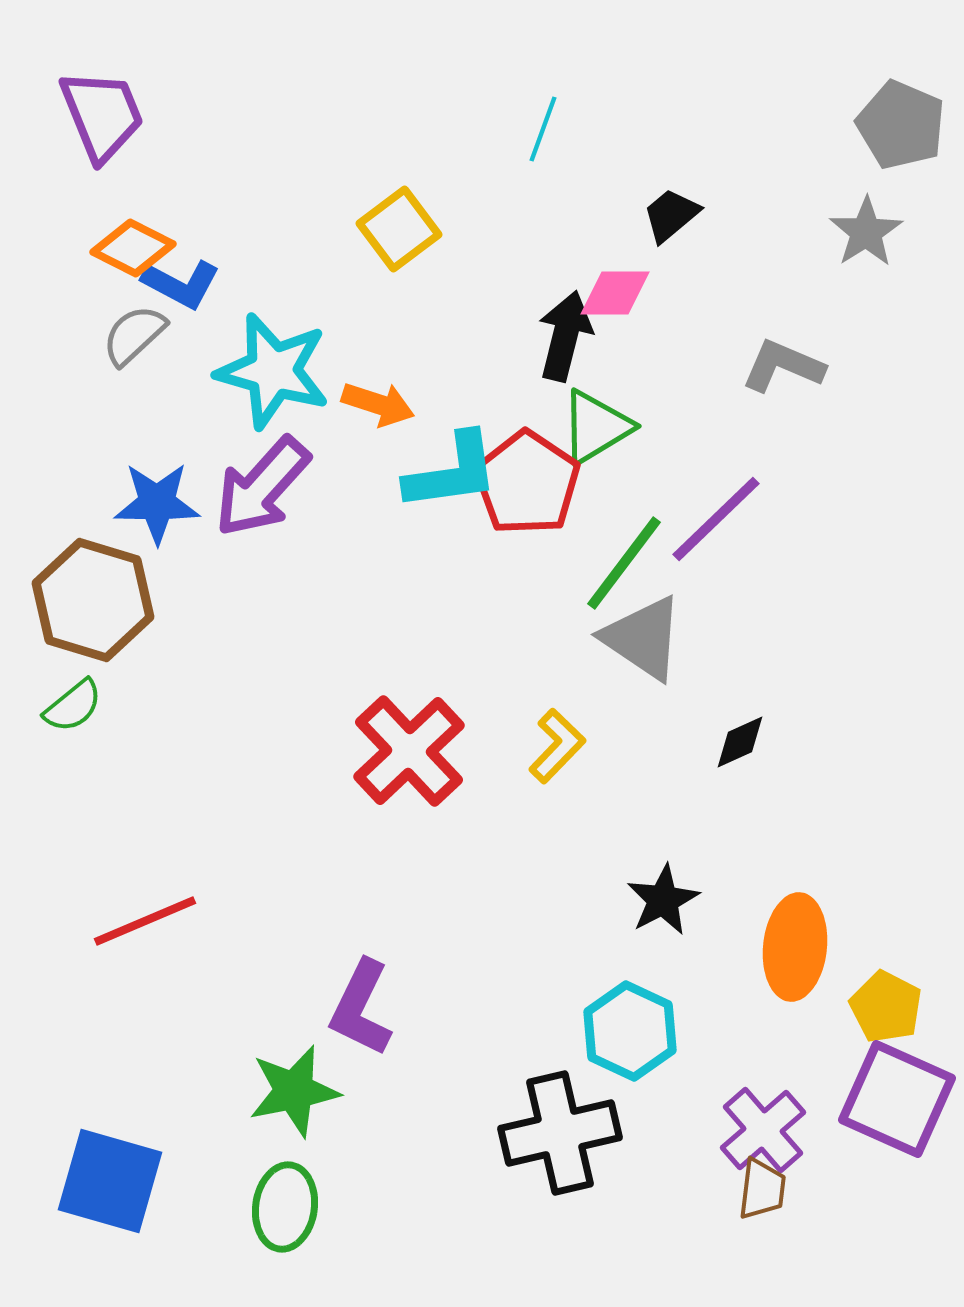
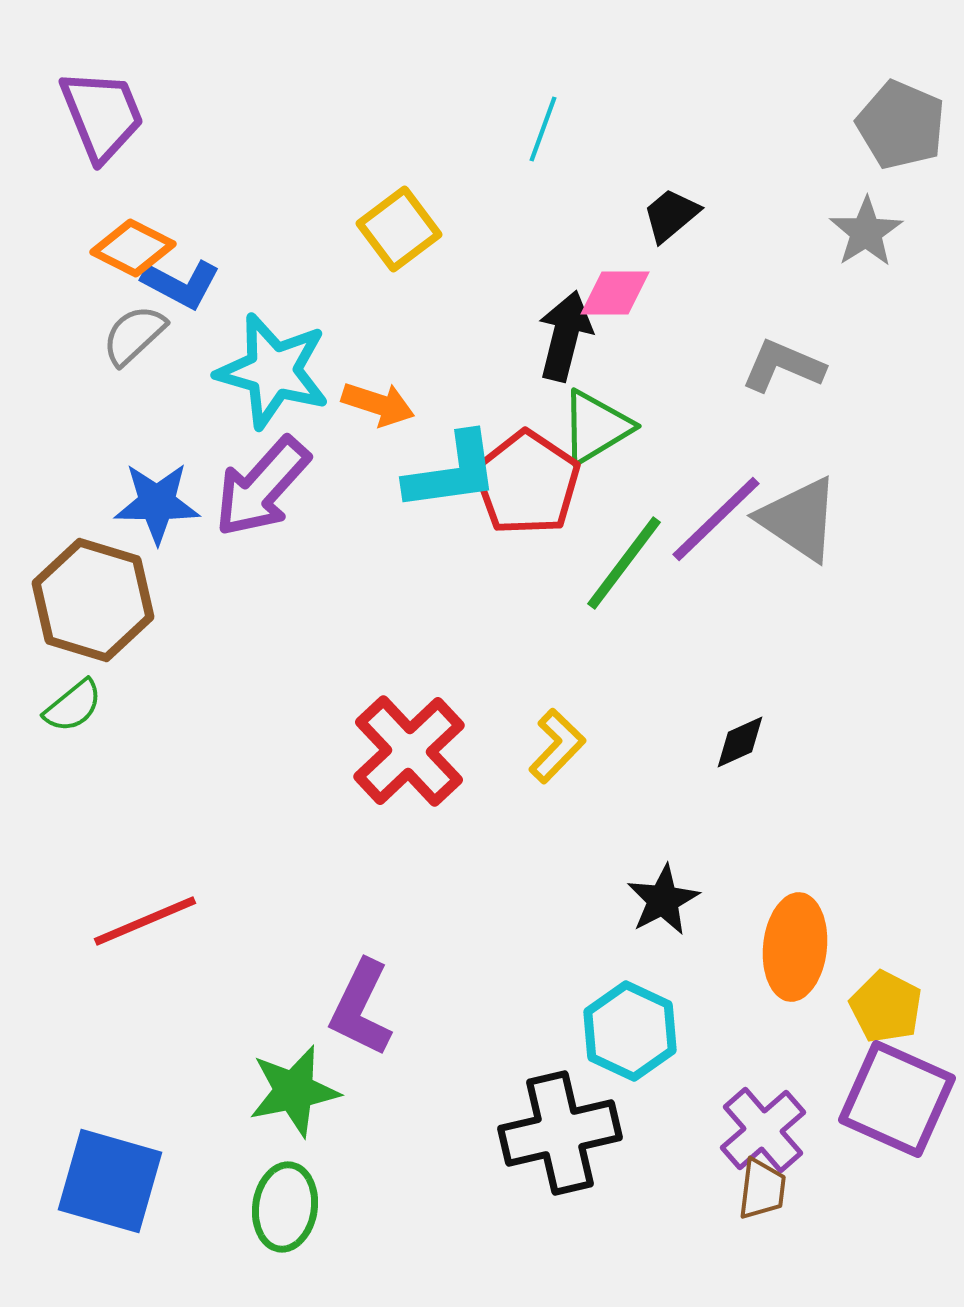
gray triangle: moved 156 px right, 119 px up
